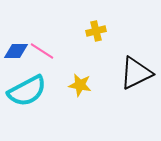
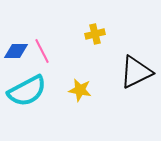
yellow cross: moved 1 px left, 3 px down
pink line: rotated 30 degrees clockwise
black triangle: moved 1 px up
yellow star: moved 5 px down
